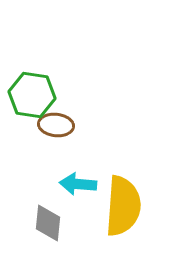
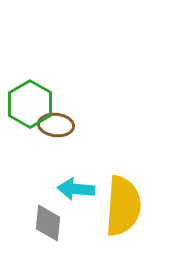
green hexagon: moved 2 px left, 9 px down; rotated 21 degrees clockwise
cyan arrow: moved 2 px left, 5 px down
